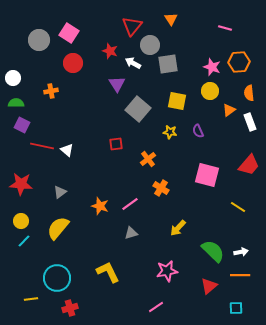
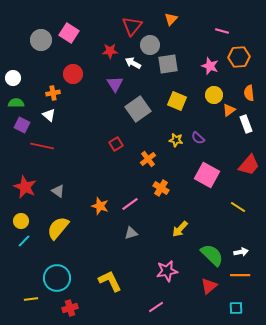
orange triangle at (171, 19): rotated 16 degrees clockwise
pink line at (225, 28): moved 3 px left, 3 px down
gray circle at (39, 40): moved 2 px right
red star at (110, 51): rotated 21 degrees counterclockwise
orange hexagon at (239, 62): moved 5 px up
red circle at (73, 63): moved 11 px down
pink star at (212, 67): moved 2 px left, 1 px up
purple triangle at (117, 84): moved 2 px left
orange cross at (51, 91): moved 2 px right, 2 px down
yellow circle at (210, 91): moved 4 px right, 4 px down
yellow square at (177, 101): rotated 12 degrees clockwise
gray square at (138, 109): rotated 15 degrees clockwise
white rectangle at (250, 122): moved 4 px left, 2 px down
purple semicircle at (198, 131): moved 7 px down; rotated 24 degrees counterclockwise
yellow star at (170, 132): moved 6 px right, 8 px down
red square at (116, 144): rotated 24 degrees counterclockwise
white triangle at (67, 150): moved 18 px left, 35 px up
pink square at (207, 175): rotated 15 degrees clockwise
red star at (21, 184): moved 4 px right, 3 px down; rotated 20 degrees clockwise
gray triangle at (60, 192): moved 2 px left, 1 px up; rotated 48 degrees counterclockwise
yellow arrow at (178, 228): moved 2 px right, 1 px down
green semicircle at (213, 251): moved 1 px left, 4 px down
yellow L-shape at (108, 272): moved 2 px right, 9 px down
